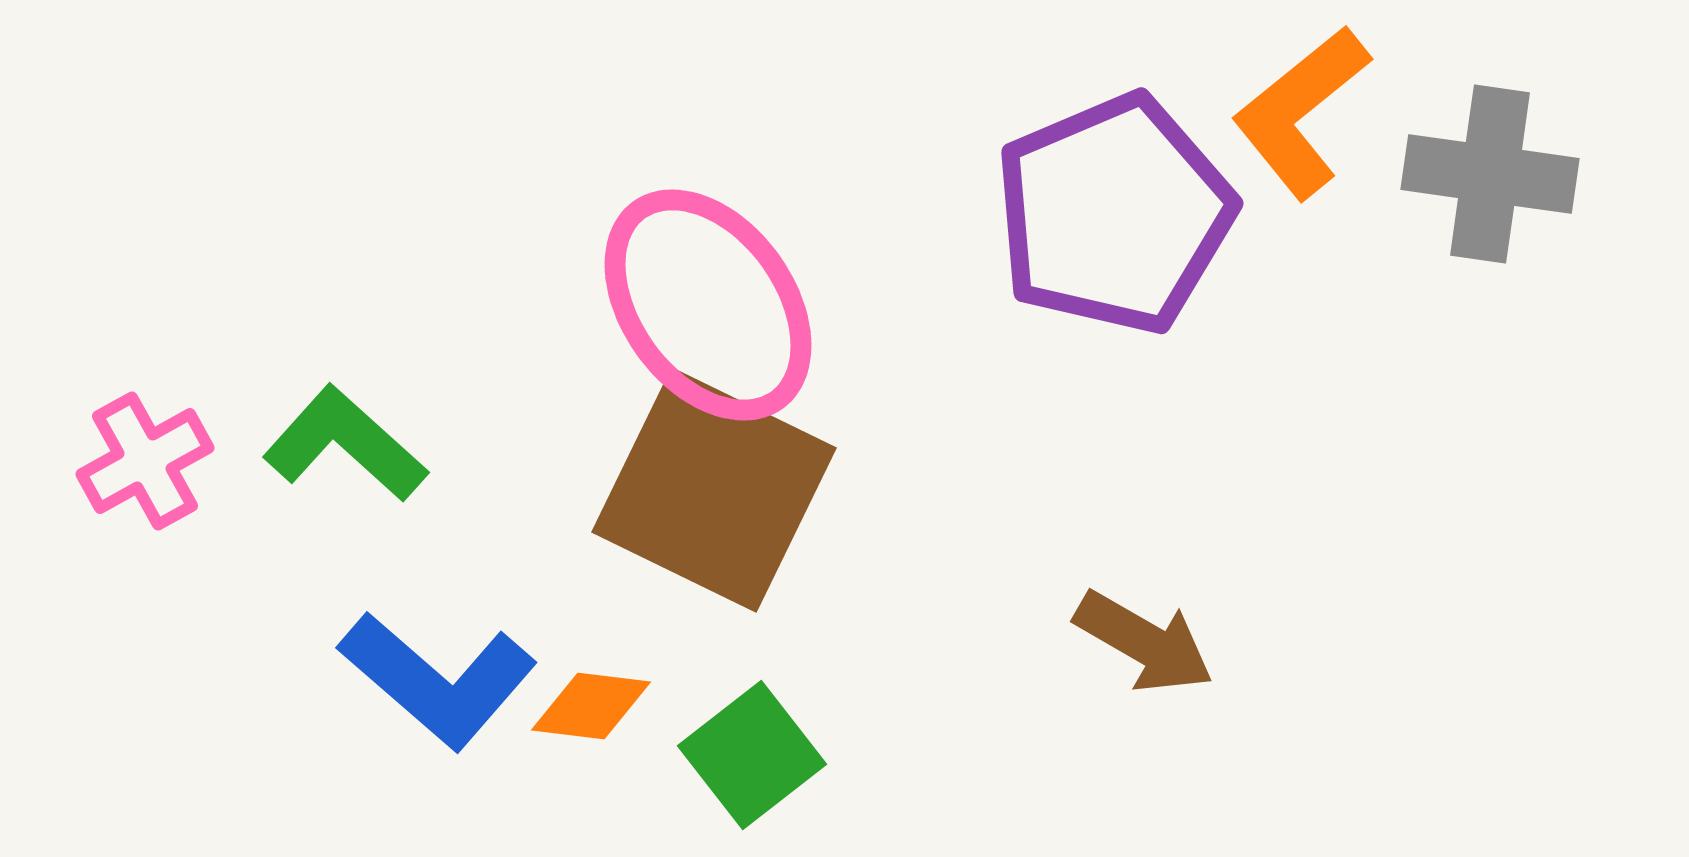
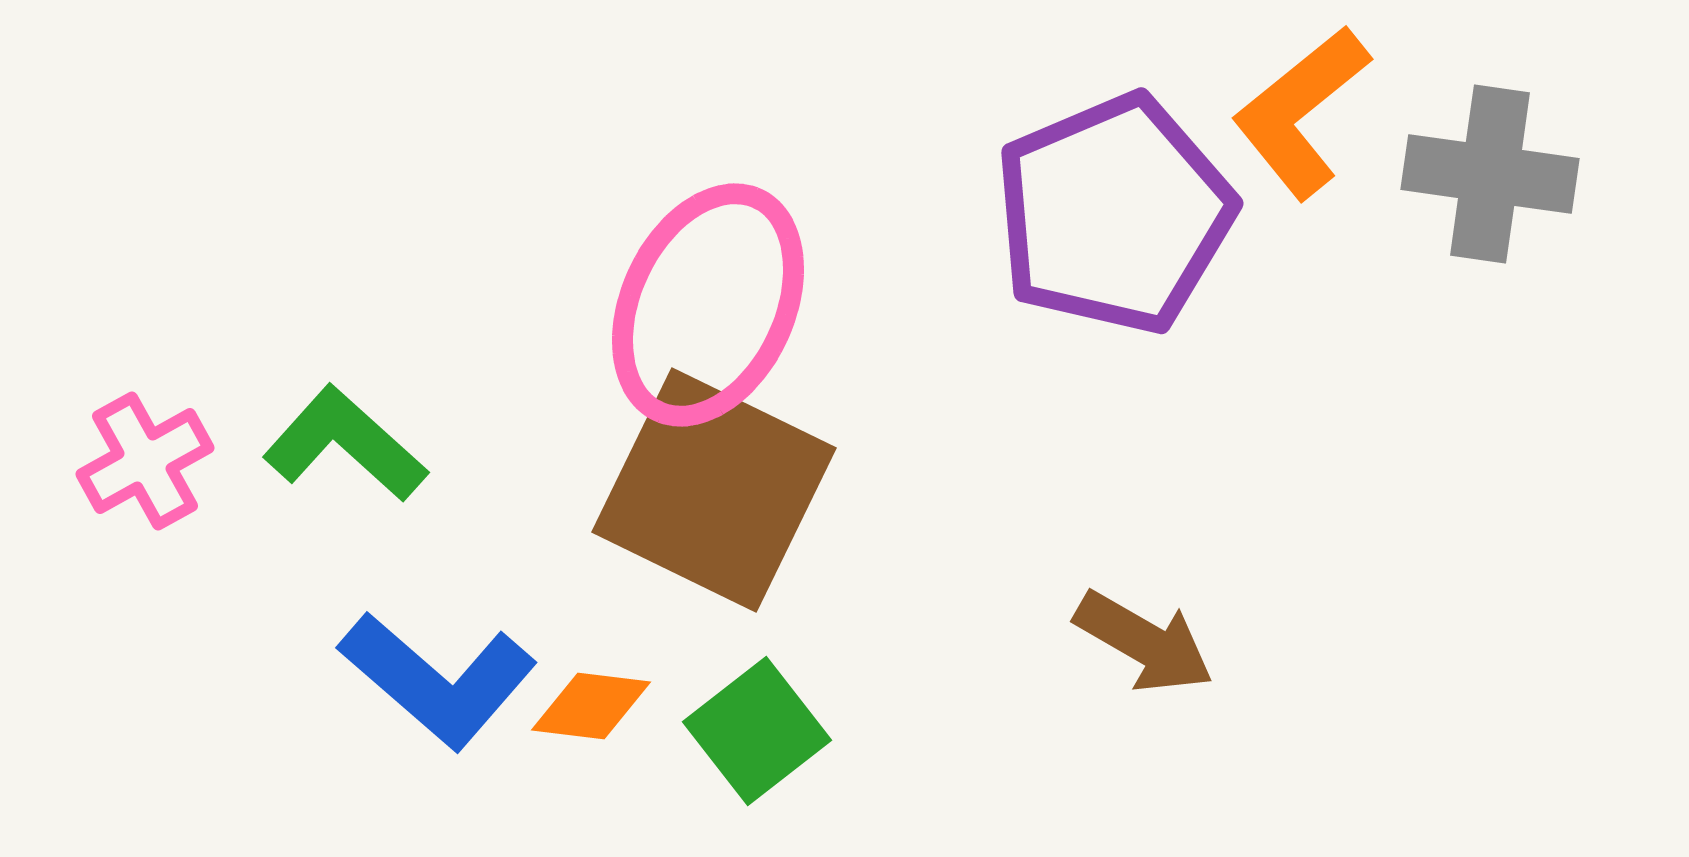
pink ellipse: rotated 61 degrees clockwise
green square: moved 5 px right, 24 px up
